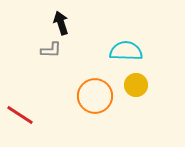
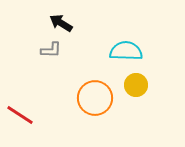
black arrow: rotated 40 degrees counterclockwise
orange circle: moved 2 px down
